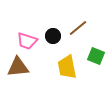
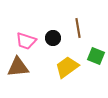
brown line: rotated 60 degrees counterclockwise
black circle: moved 2 px down
pink trapezoid: moved 1 px left
yellow trapezoid: rotated 65 degrees clockwise
